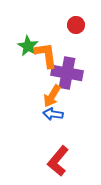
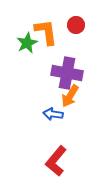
green star: moved 1 px left, 3 px up; rotated 15 degrees clockwise
orange L-shape: moved 23 px up
orange arrow: moved 18 px right
red L-shape: moved 2 px left
